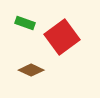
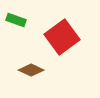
green rectangle: moved 9 px left, 3 px up
